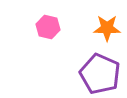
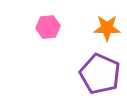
pink hexagon: rotated 20 degrees counterclockwise
